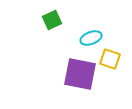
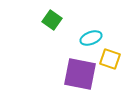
green square: rotated 30 degrees counterclockwise
